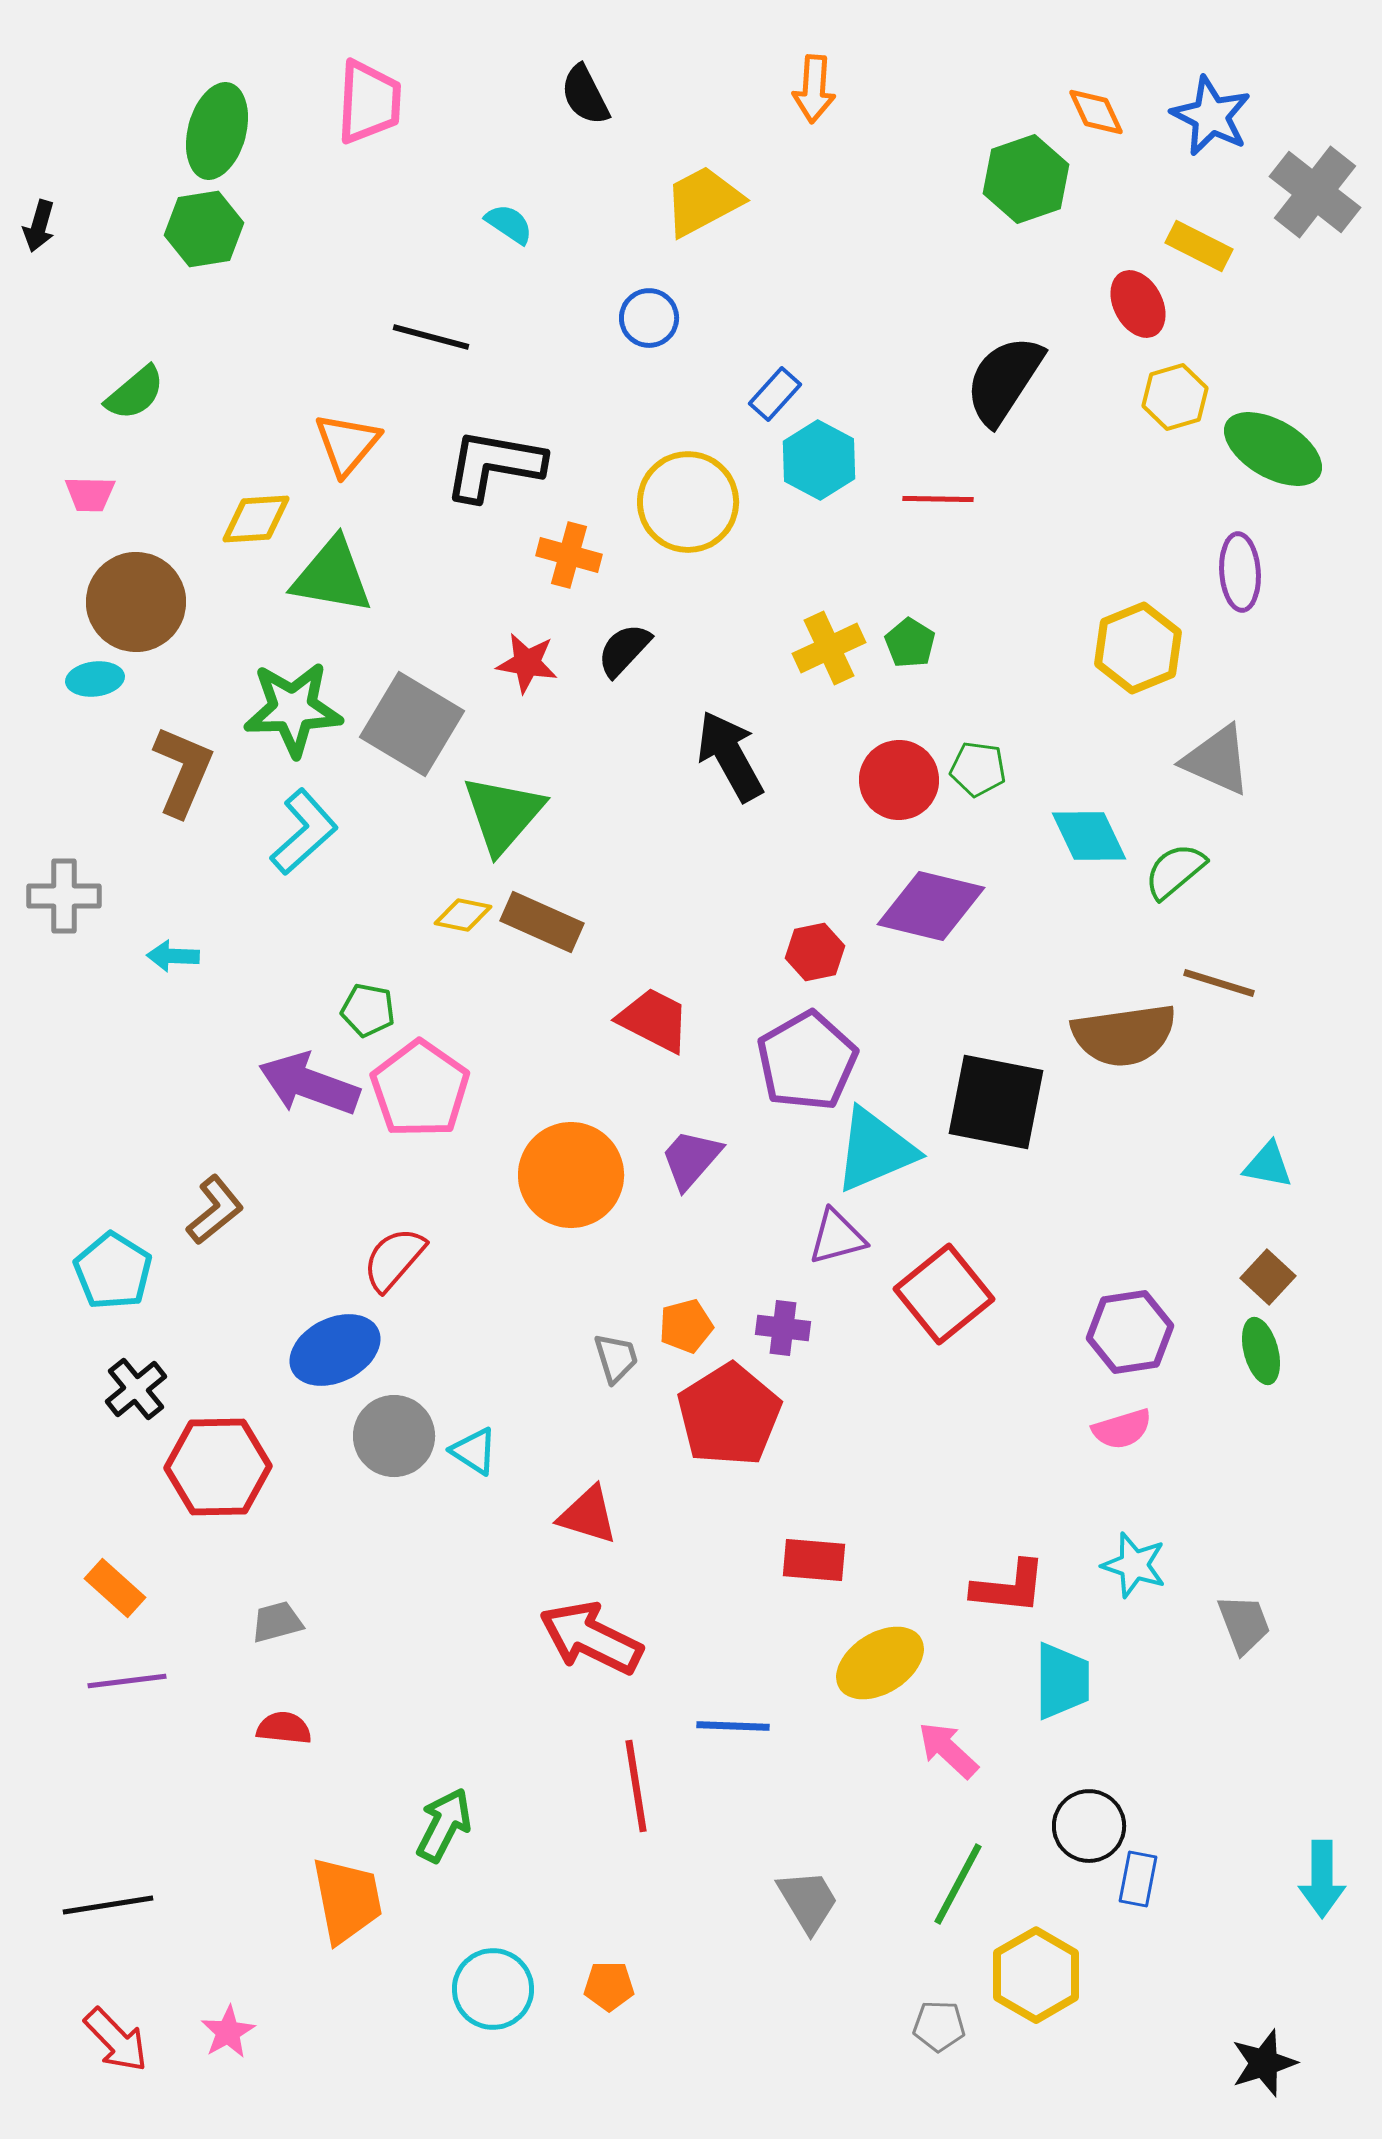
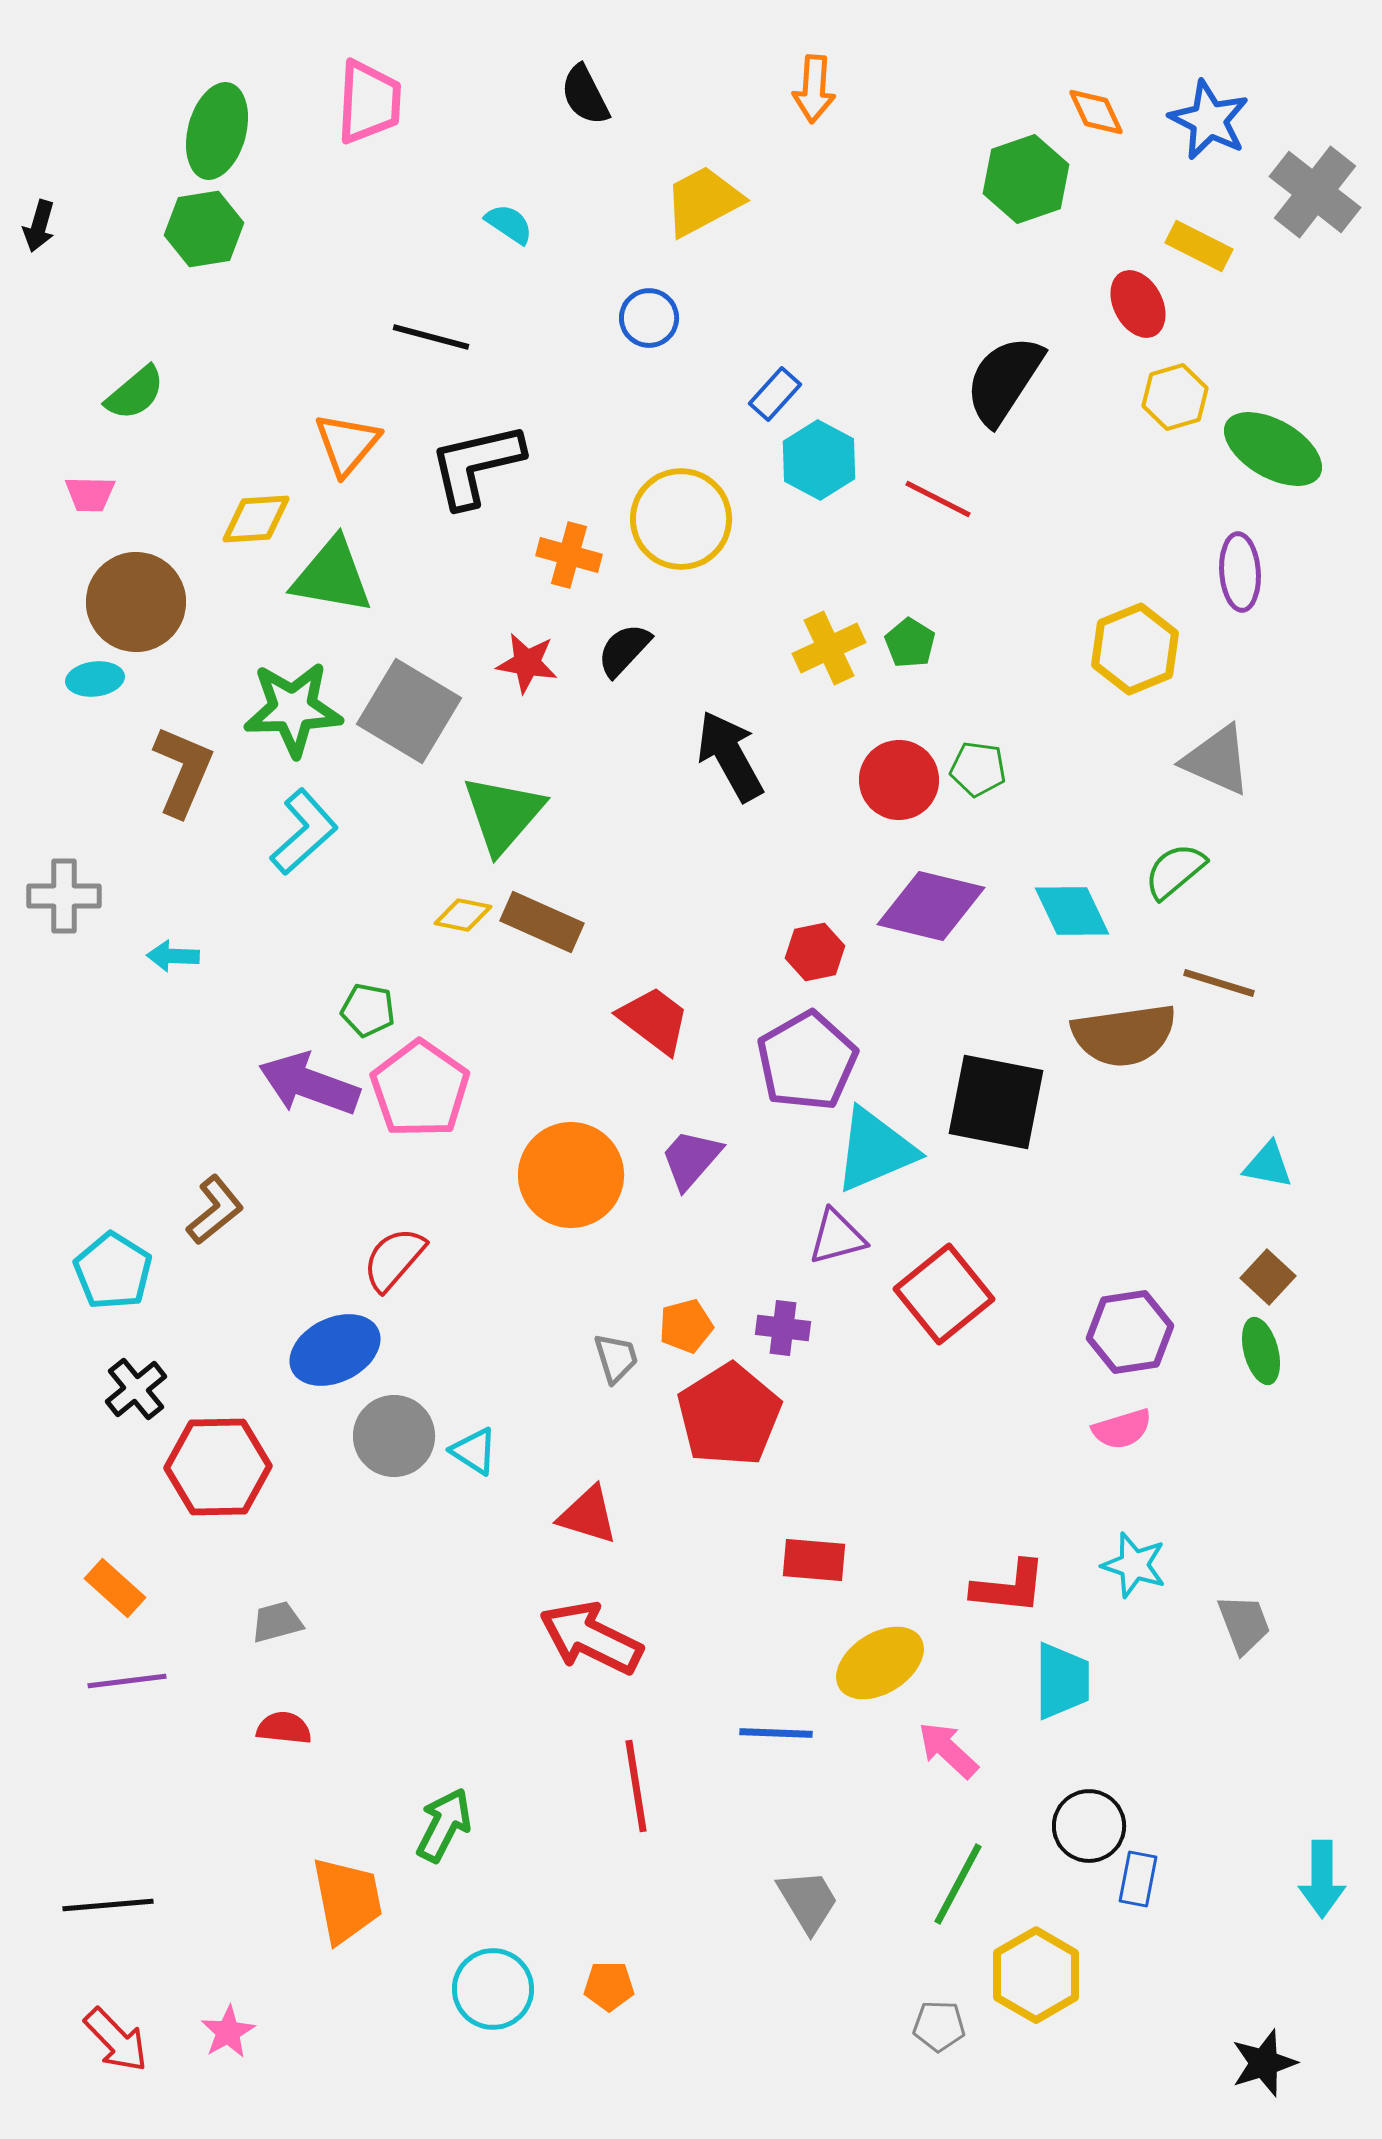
blue star at (1211, 116): moved 2 px left, 4 px down
black L-shape at (494, 465): moved 18 px left; rotated 23 degrees counterclockwise
red line at (938, 499): rotated 26 degrees clockwise
yellow circle at (688, 502): moved 7 px left, 17 px down
yellow hexagon at (1138, 648): moved 3 px left, 1 px down
gray square at (412, 724): moved 3 px left, 13 px up
cyan diamond at (1089, 836): moved 17 px left, 75 px down
red trapezoid at (654, 1020): rotated 10 degrees clockwise
blue line at (733, 1726): moved 43 px right, 7 px down
black line at (108, 1905): rotated 4 degrees clockwise
